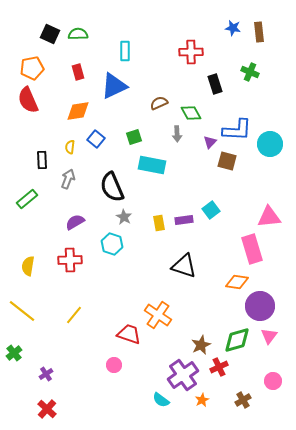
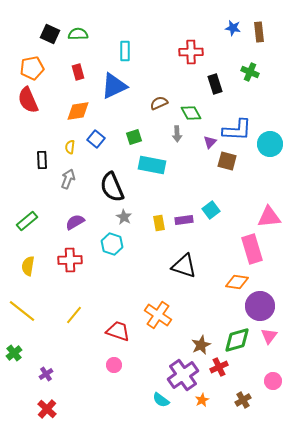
green rectangle at (27, 199): moved 22 px down
red trapezoid at (129, 334): moved 11 px left, 3 px up
